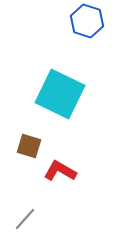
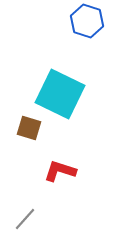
brown square: moved 18 px up
red L-shape: rotated 12 degrees counterclockwise
